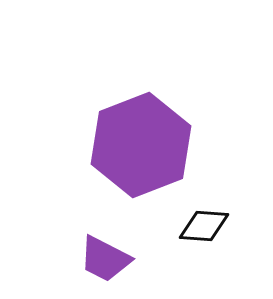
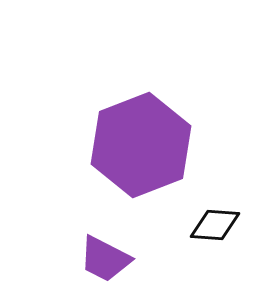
black diamond: moved 11 px right, 1 px up
